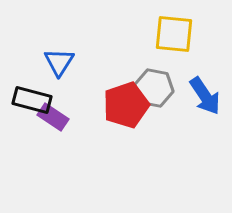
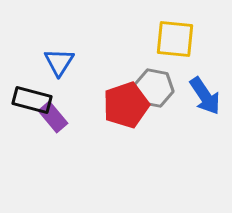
yellow square: moved 1 px right, 5 px down
purple rectangle: rotated 16 degrees clockwise
